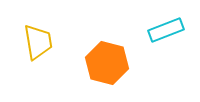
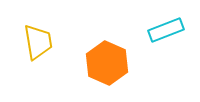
orange hexagon: rotated 9 degrees clockwise
